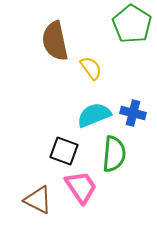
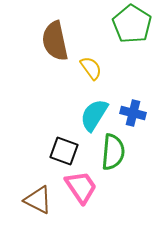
cyan semicircle: rotated 36 degrees counterclockwise
green semicircle: moved 1 px left, 2 px up
